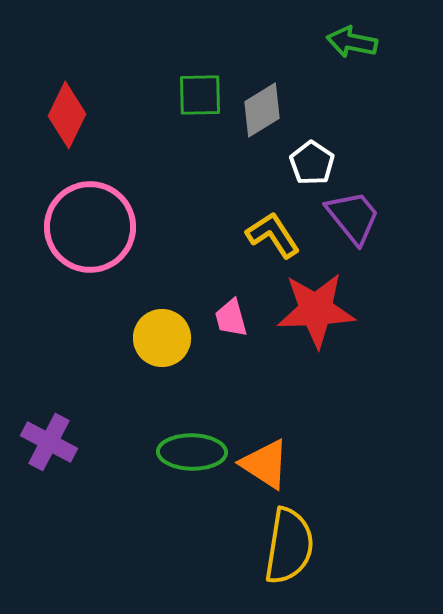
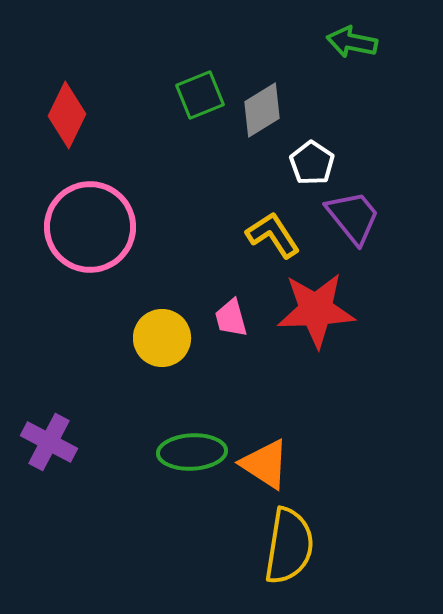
green square: rotated 21 degrees counterclockwise
green ellipse: rotated 4 degrees counterclockwise
